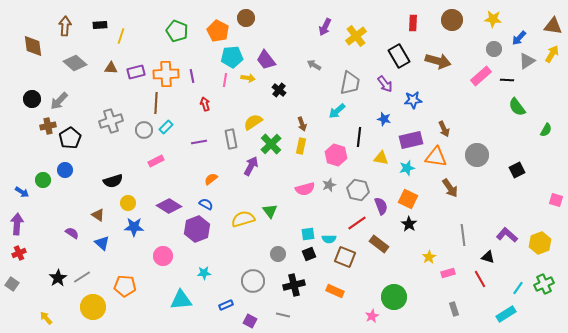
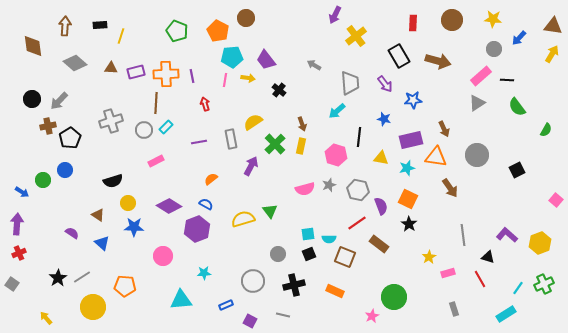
purple arrow at (325, 27): moved 10 px right, 12 px up
gray triangle at (527, 61): moved 50 px left, 42 px down
gray trapezoid at (350, 83): rotated 15 degrees counterclockwise
green cross at (271, 144): moved 4 px right
pink square at (556, 200): rotated 24 degrees clockwise
